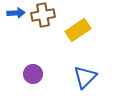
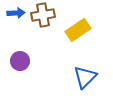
purple circle: moved 13 px left, 13 px up
